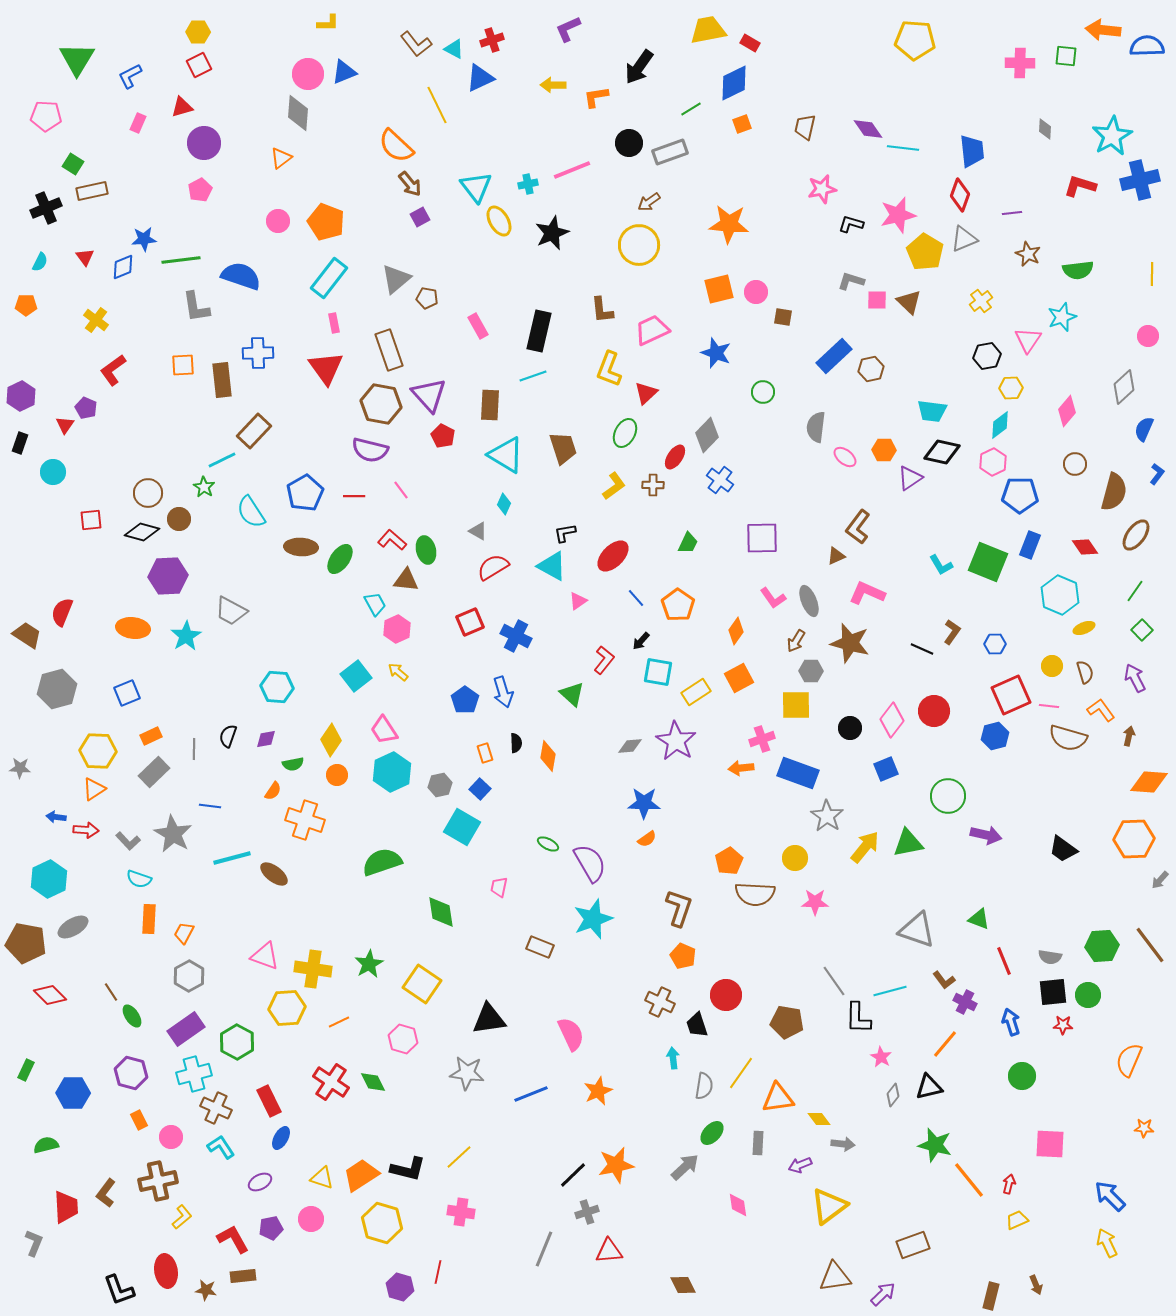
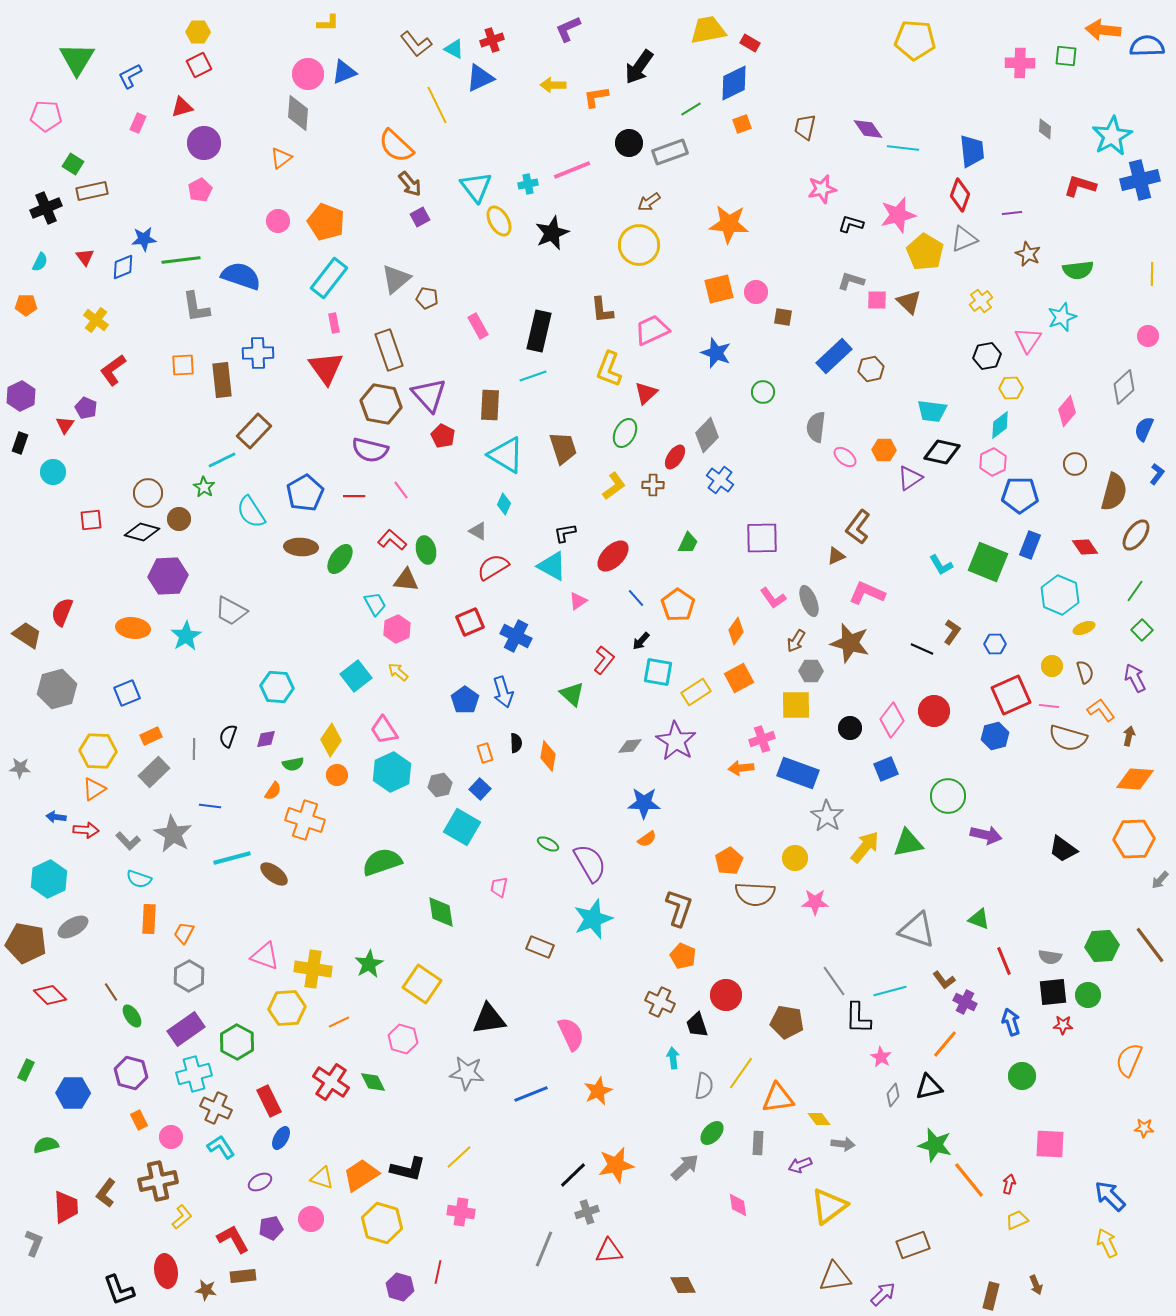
orange diamond at (1149, 782): moved 14 px left, 3 px up
